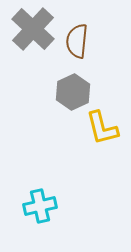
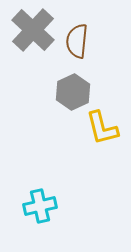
gray cross: moved 1 px down
